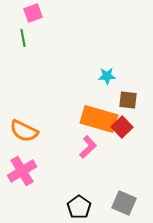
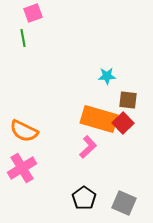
red square: moved 1 px right, 4 px up
pink cross: moved 3 px up
black pentagon: moved 5 px right, 9 px up
